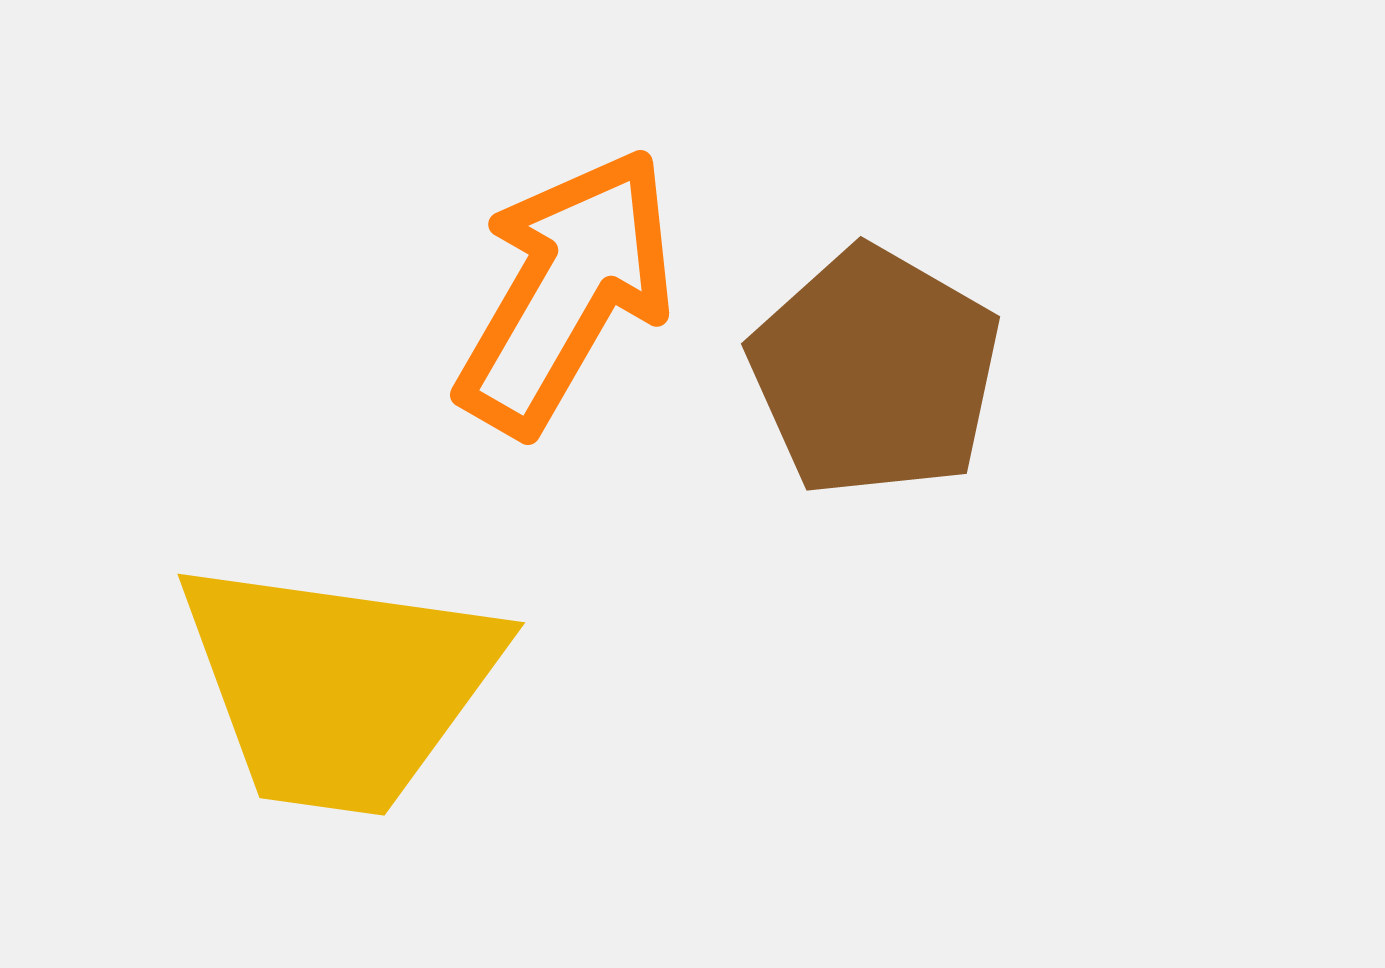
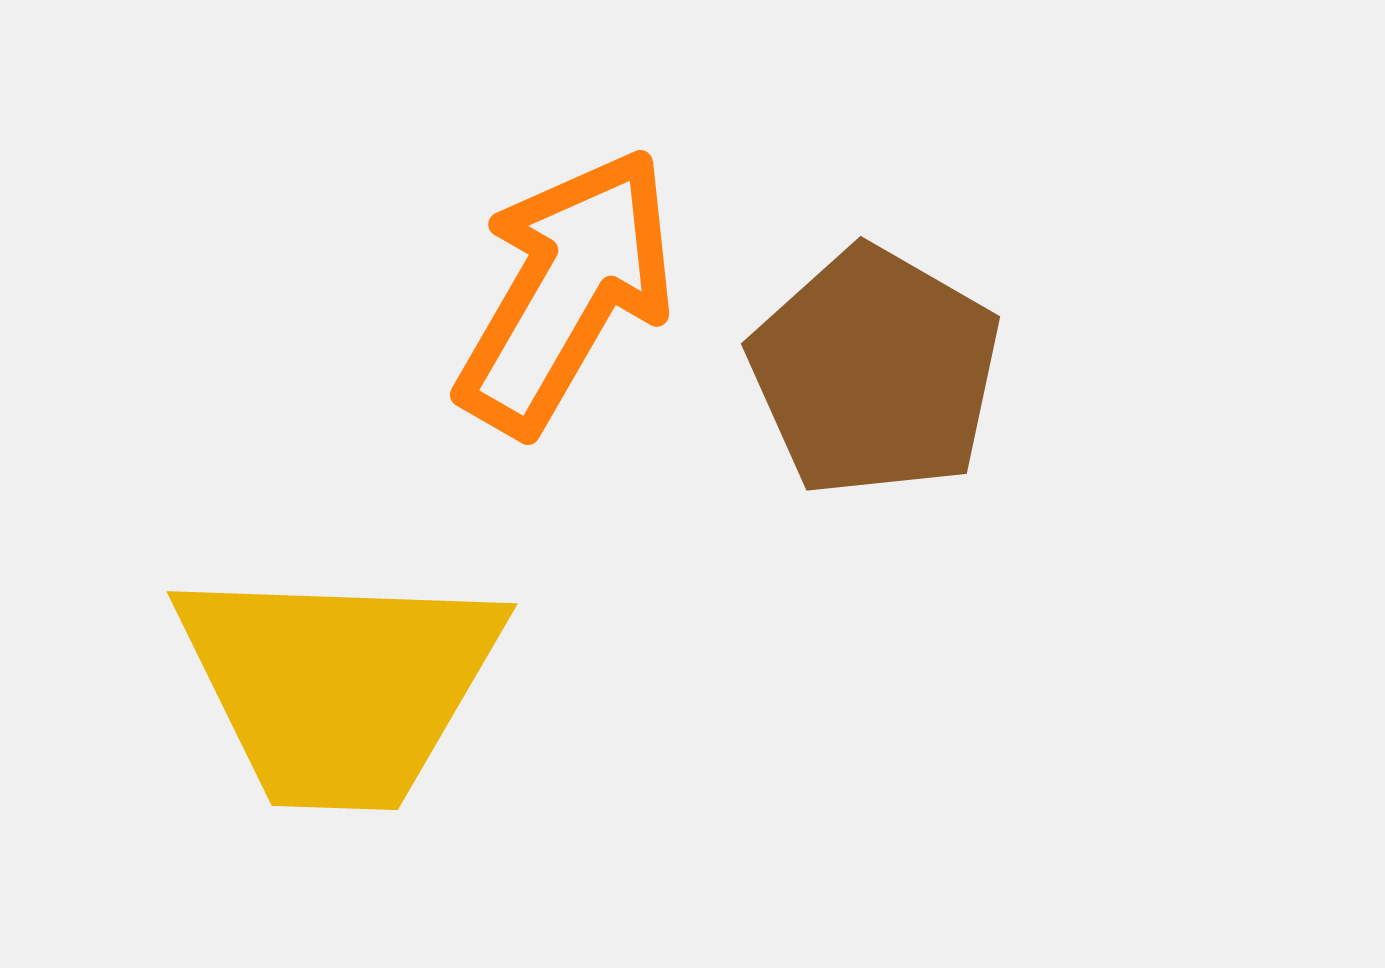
yellow trapezoid: rotated 6 degrees counterclockwise
